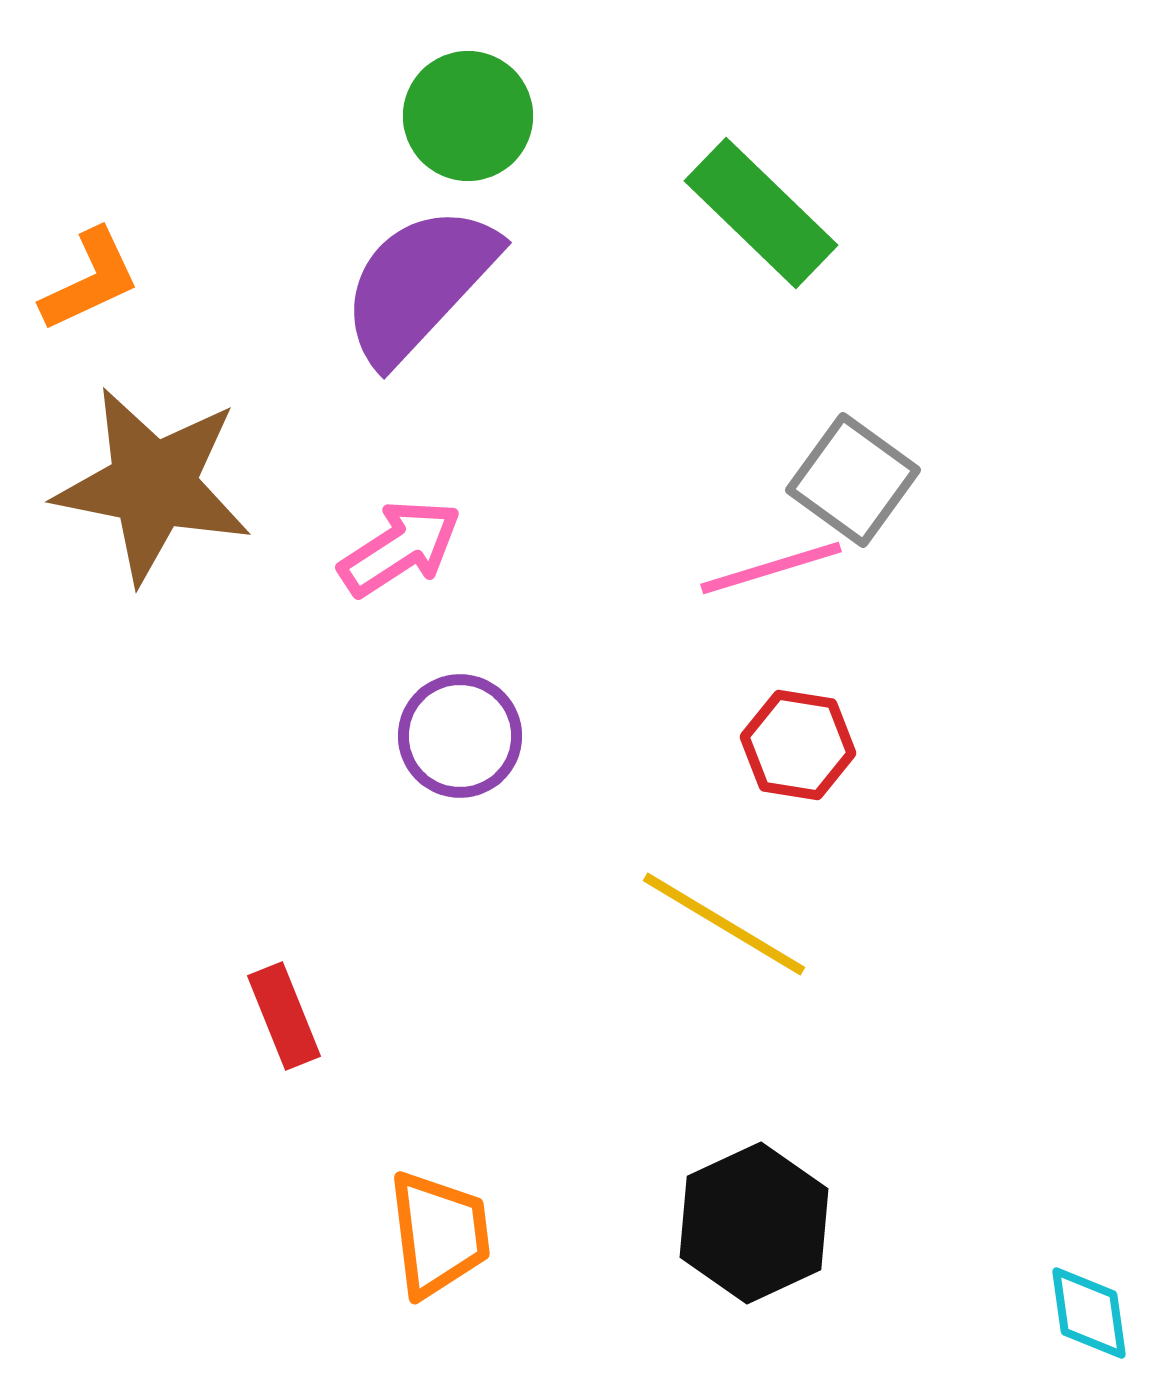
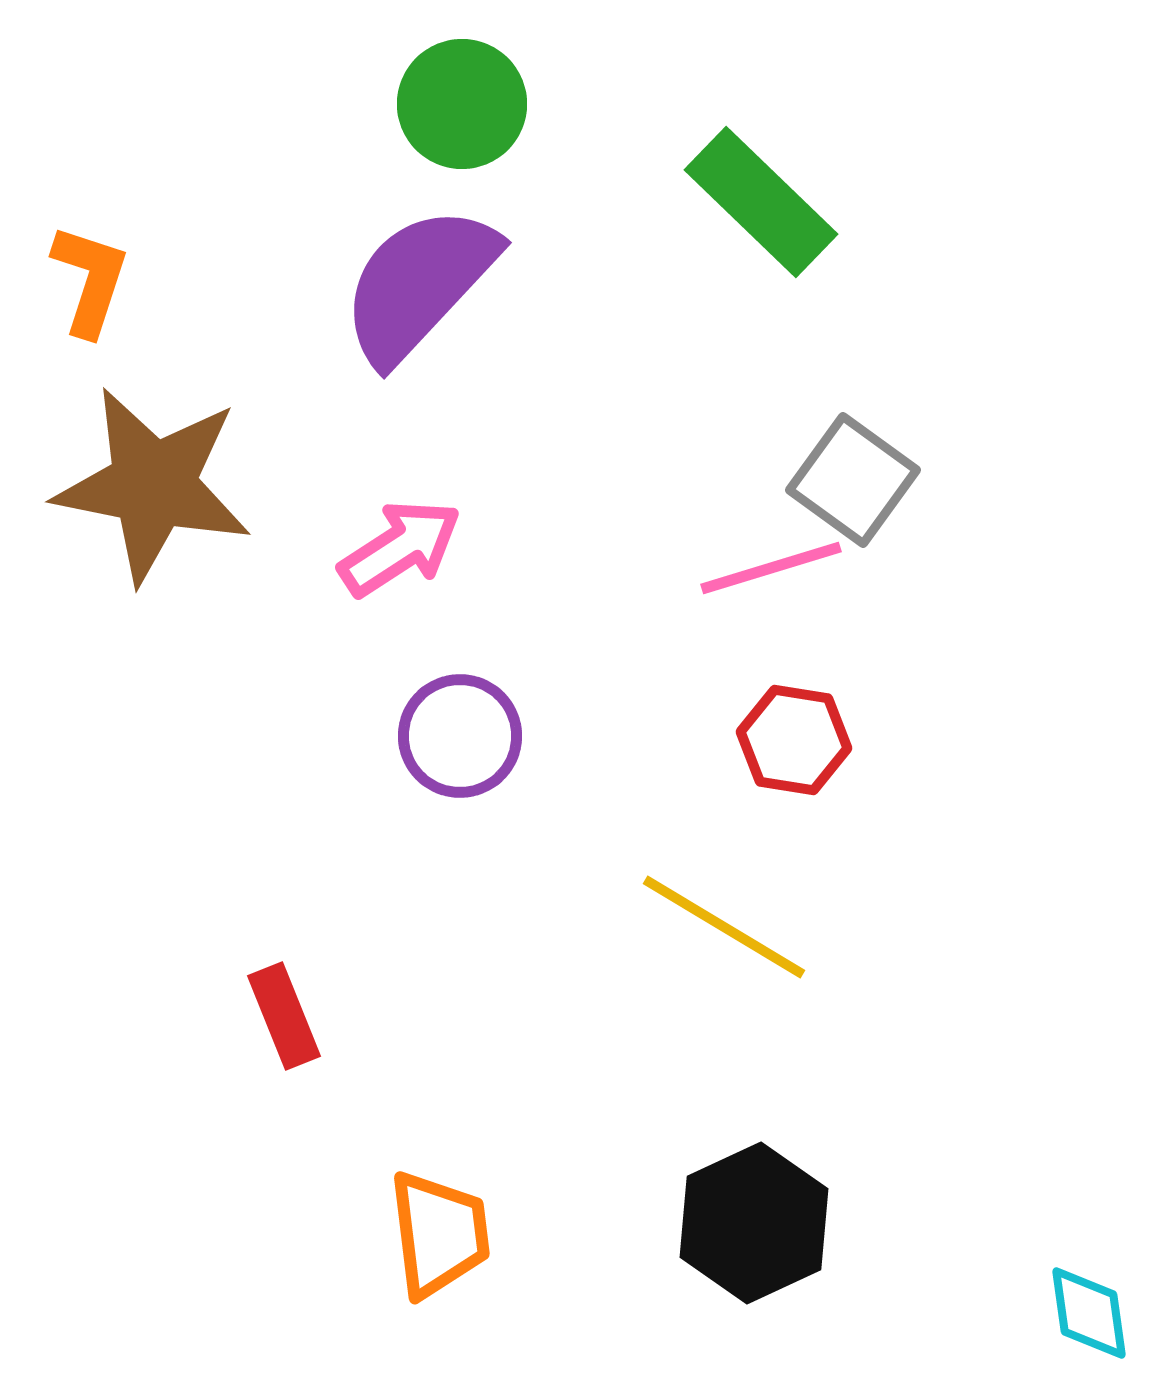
green circle: moved 6 px left, 12 px up
green rectangle: moved 11 px up
orange L-shape: rotated 47 degrees counterclockwise
red hexagon: moved 4 px left, 5 px up
yellow line: moved 3 px down
